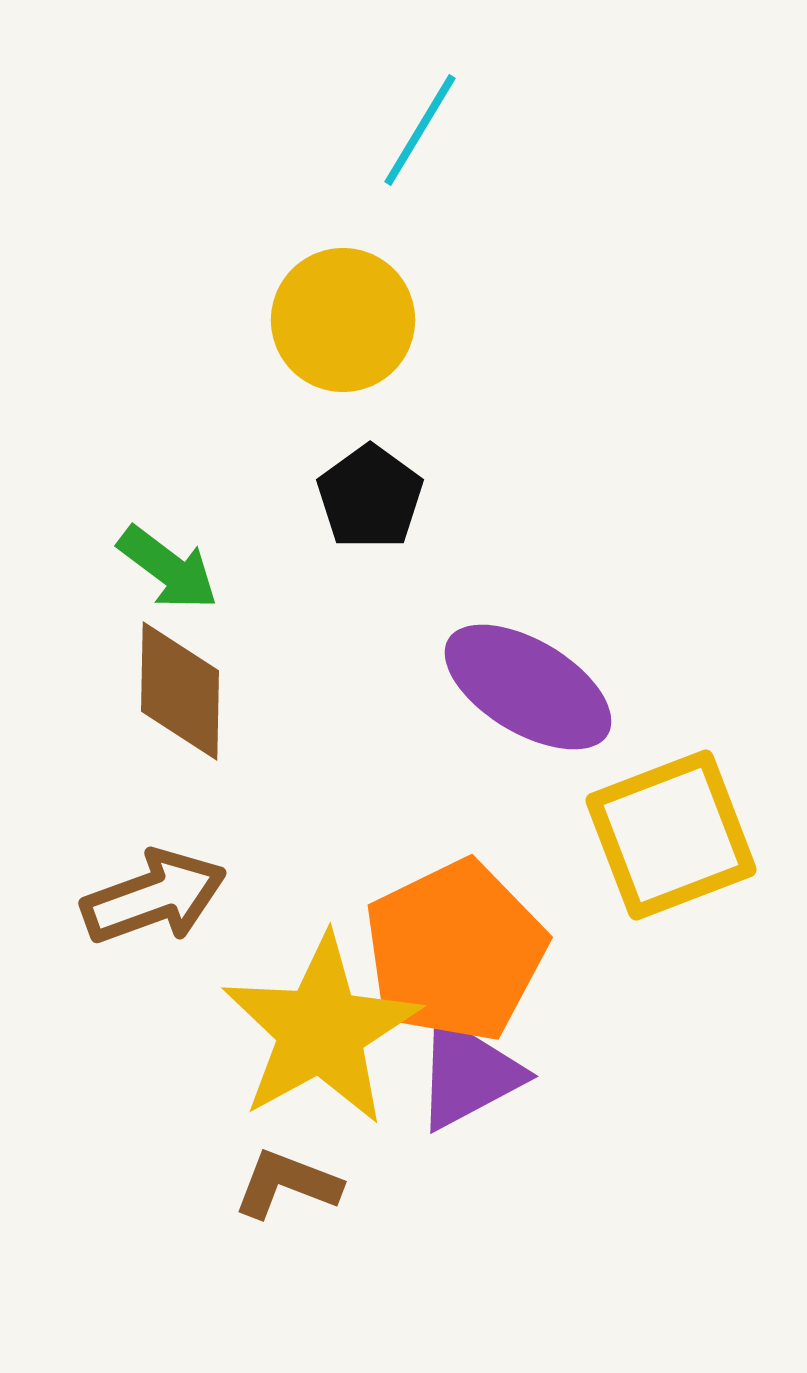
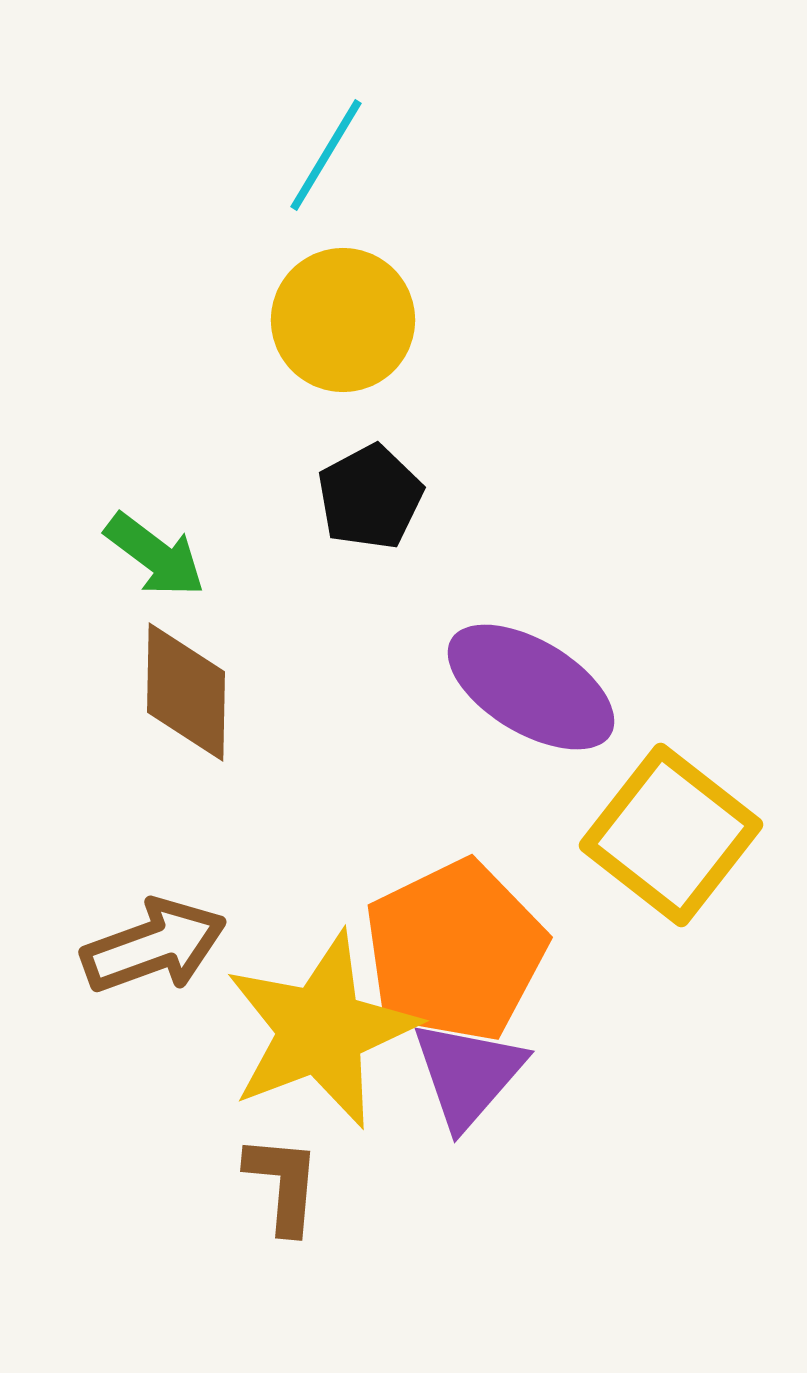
cyan line: moved 94 px left, 25 px down
black pentagon: rotated 8 degrees clockwise
green arrow: moved 13 px left, 13 px up
purple ellipse: moved 3 px right
brown diamond: moved 6 px right, 1 px down
yellow square: rotated 31 degrees counterclockwise
brown arrow: moved 49 px down
yellow star: rotated 8 degrees clockwise
purple triangle: rotated 21 degrees counterclockwise
brown L-shape: moved 4 px left; rotated 74 degrees clockwise
